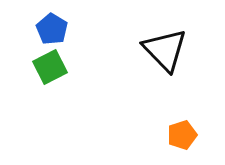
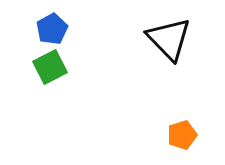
blue pentagon: rotated 12 degrees clockwise
black triangle: moved 4 px right, 11 px up
